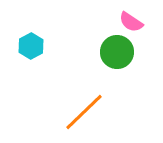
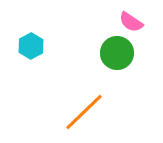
green circle: moved 1 px down
